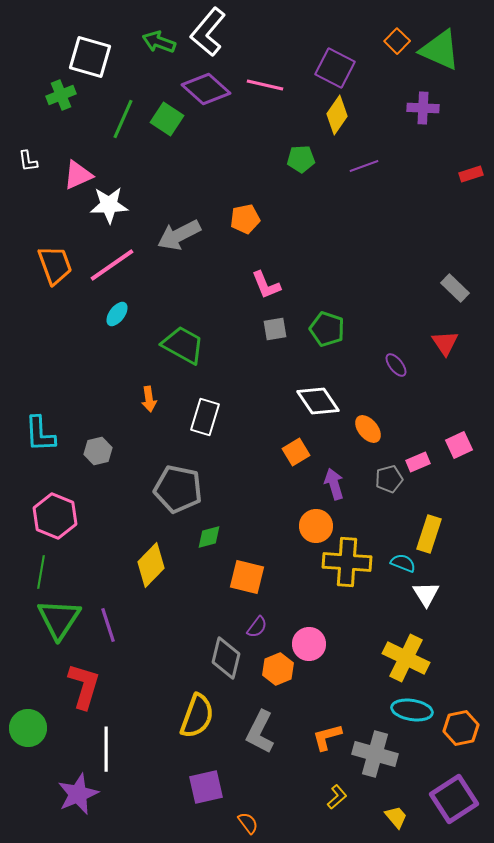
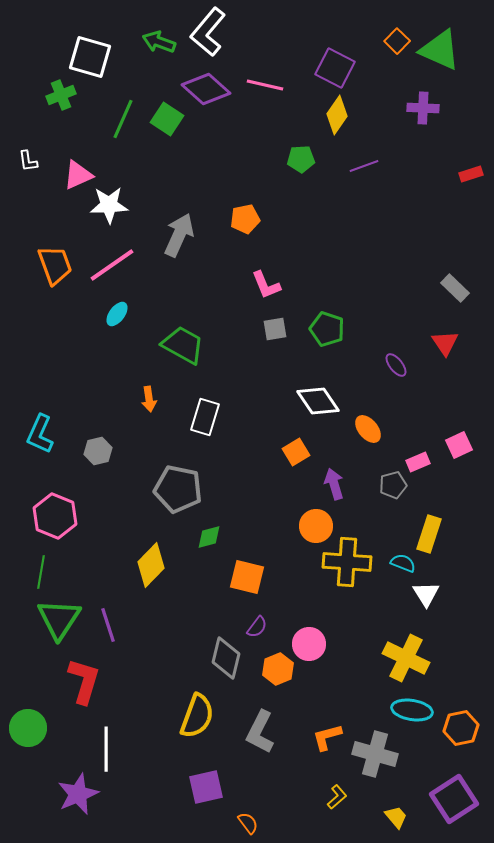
gray arrow at (179, 235): rotated 141 degrees clockwise
cyan L-shape at (40, 434): rotated 27 degrees clockwise
gray pentagon at (389, 479): moved 4 px right, 6 px down
red L-shape at (84, 686): moved 5 px up
